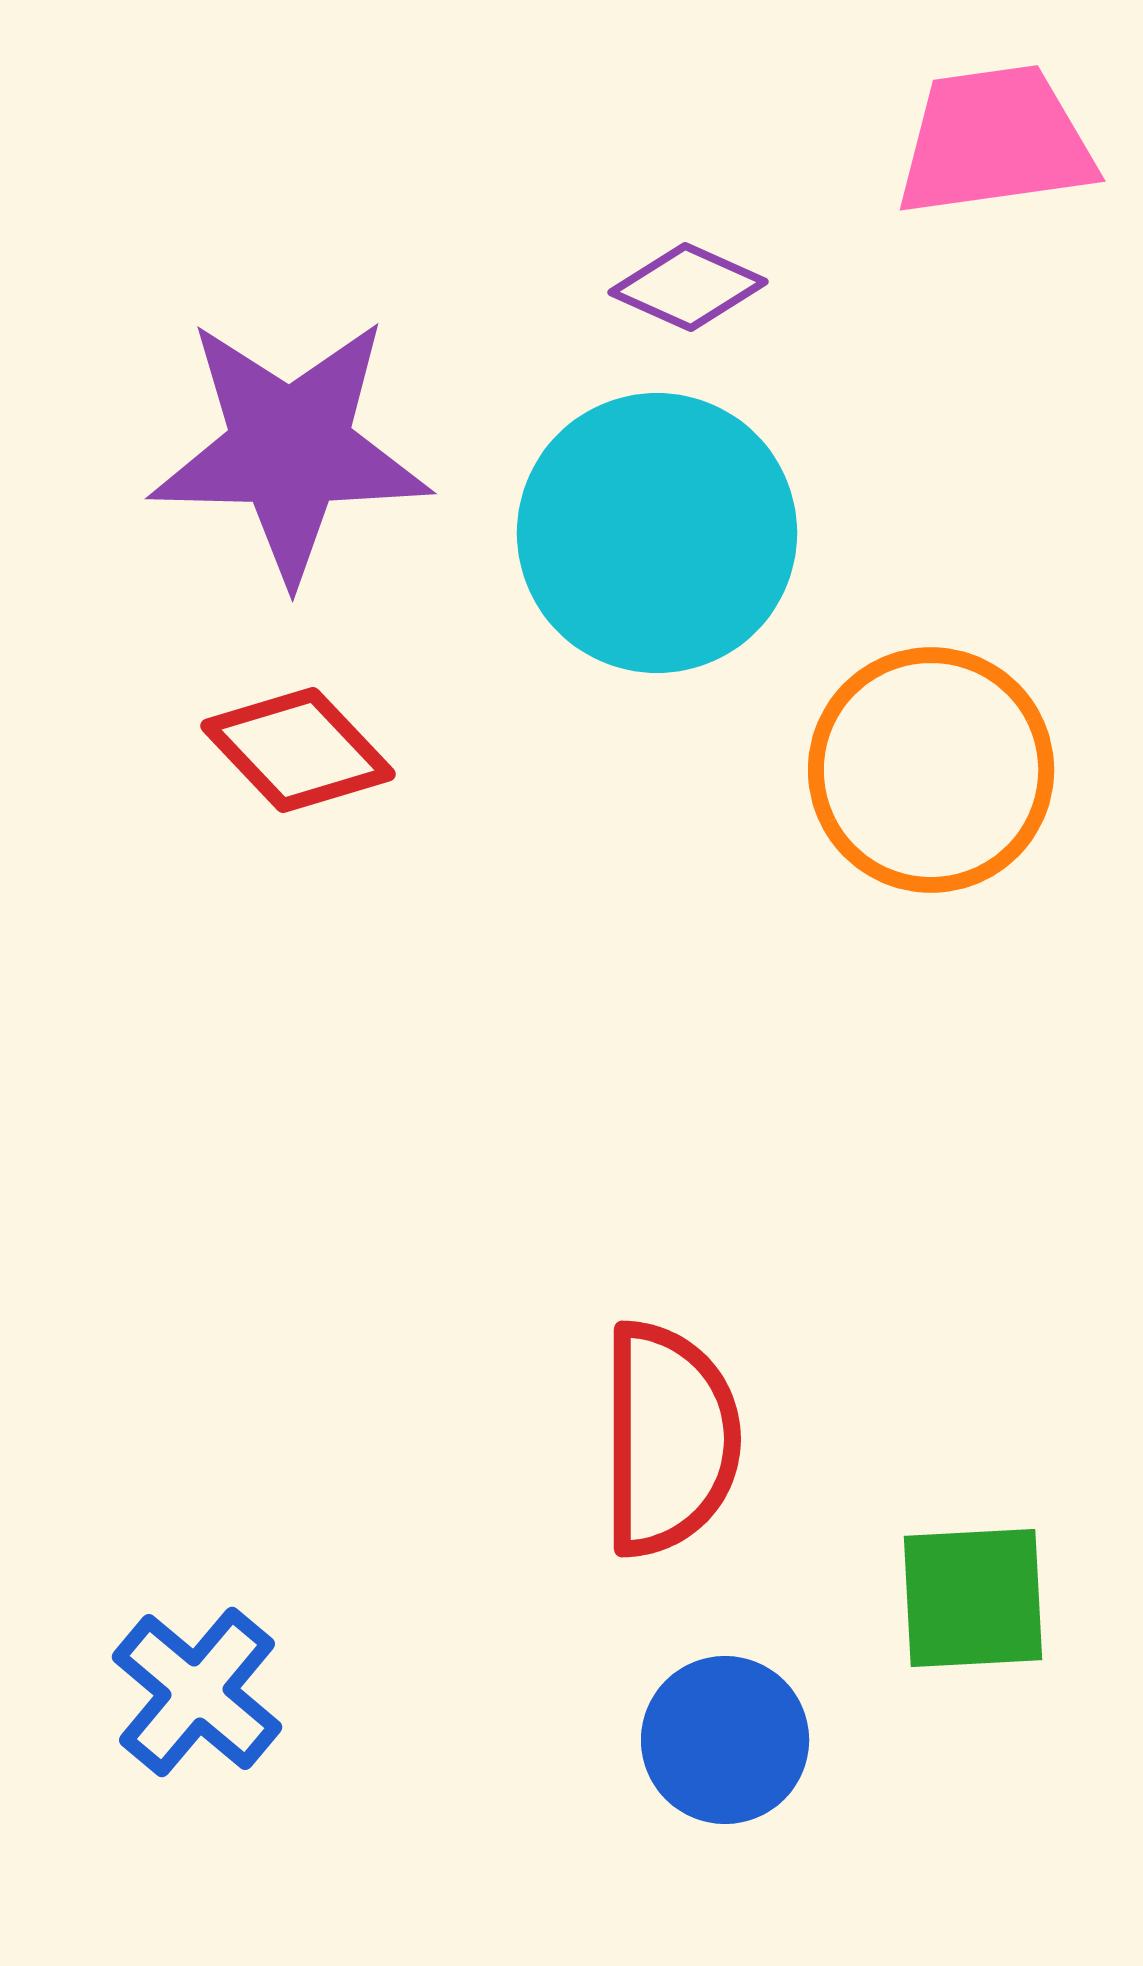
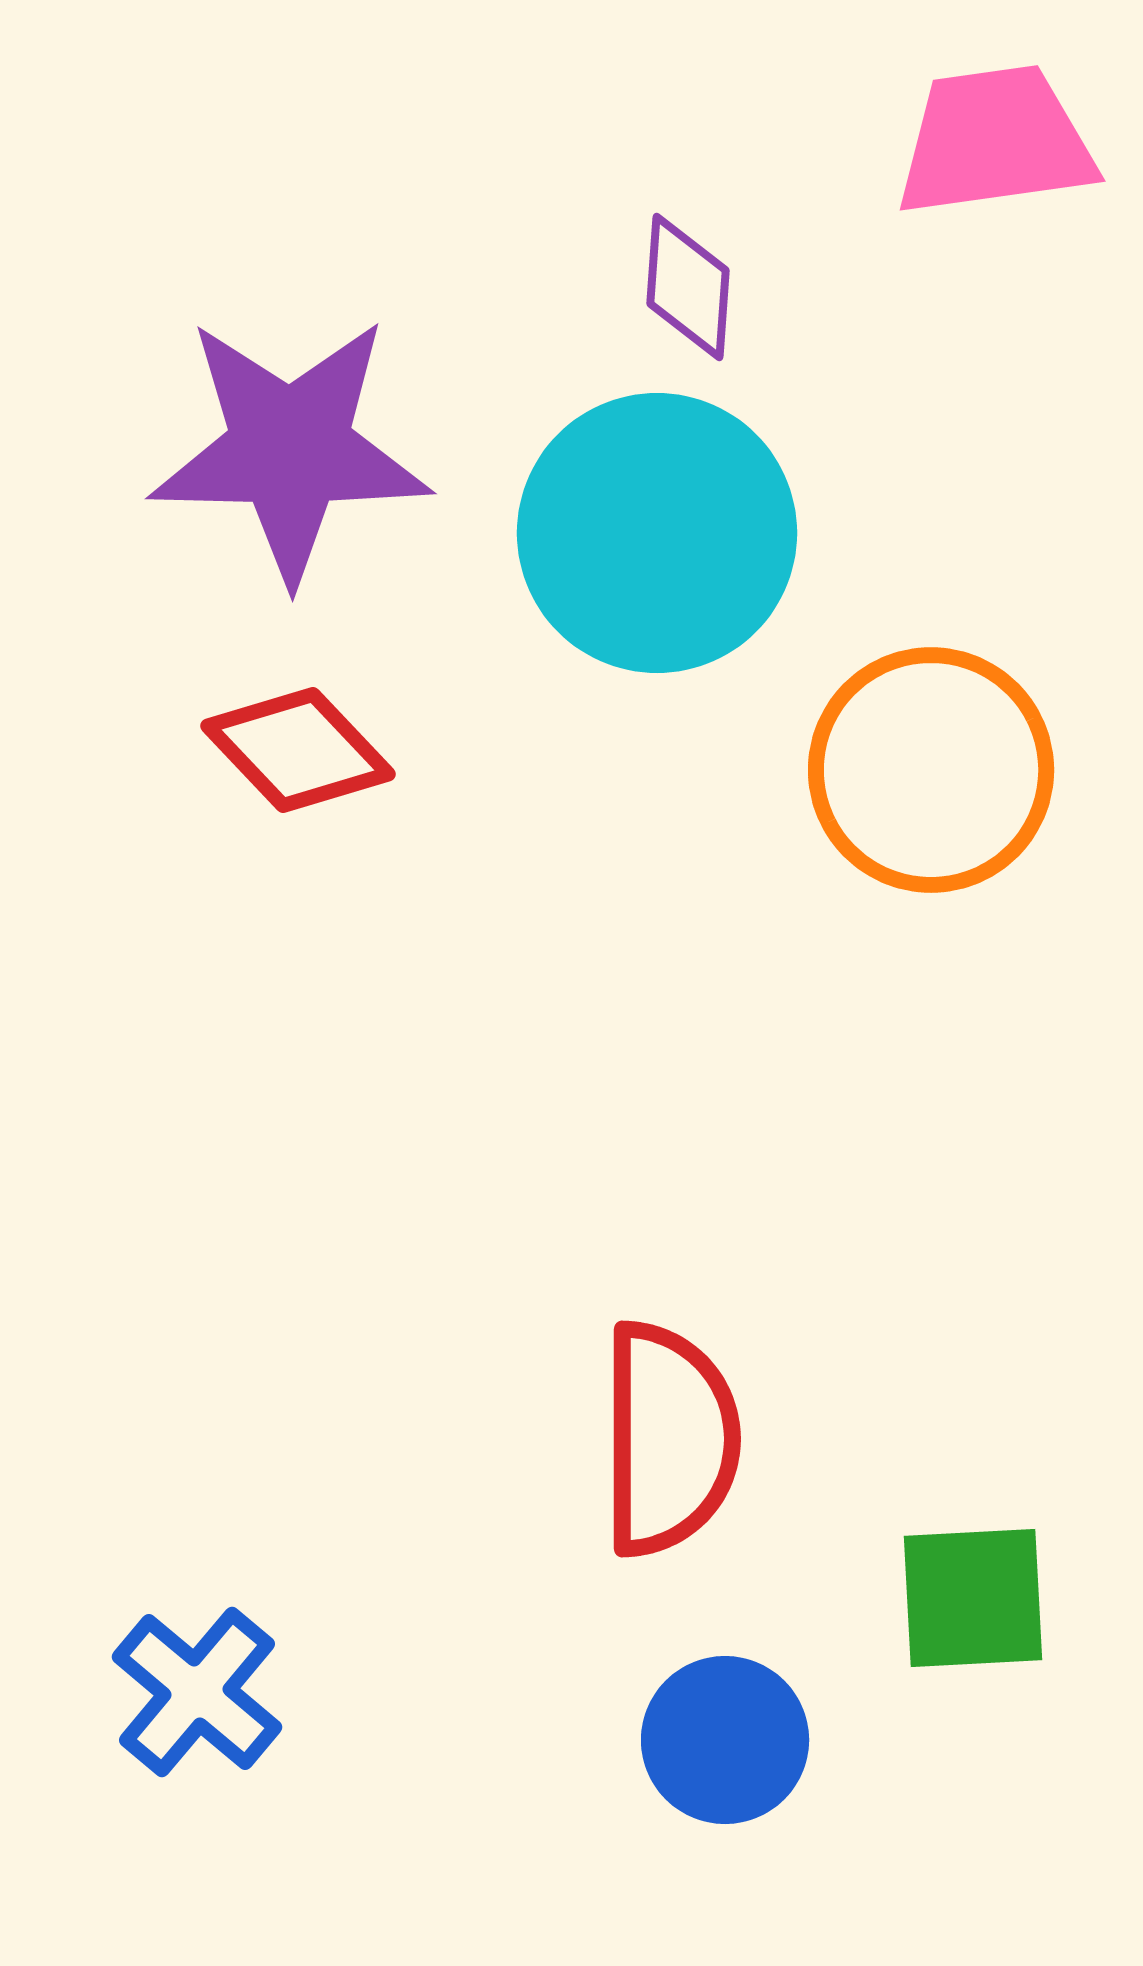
purple diamond: rotated 70 degrees clockwise
